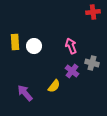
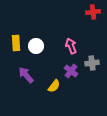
yellow rectangle: moved 1 px right, 1 px down
white circle: moved 2 px right
gray cross: rotated 24 degrees counterclockwise
purple cross: moved 1 px left
purple arrow: moved 1 px right, 18 px up
